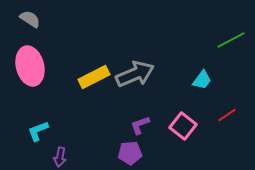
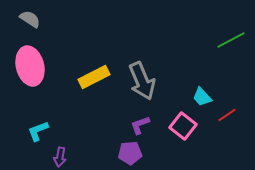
gray arrow: moved 7 px right, 7 px down; rotated 90 degrees clockwise
cyan trapezoid: moved 17 px down; rotated 100 degrees clockwise
